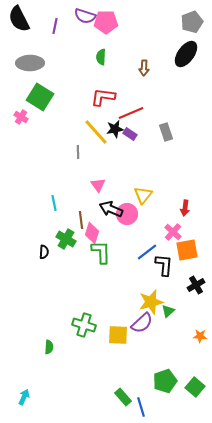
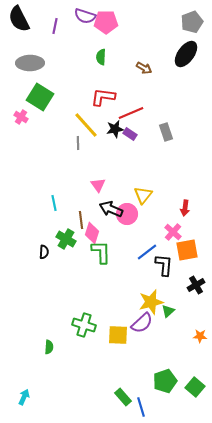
brown arrow at (144, 68): rotated 63 degrees counterclockwise
yellow line at (96, 132): moved 10 px left, 7 px up
gray line at (78, 152): moved 9 px up
